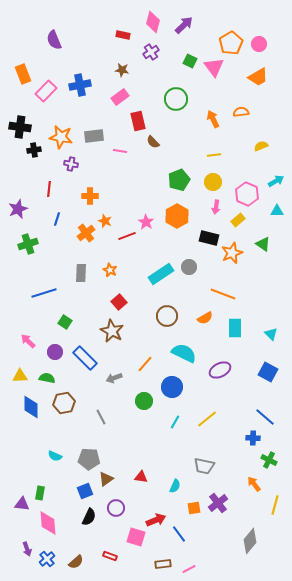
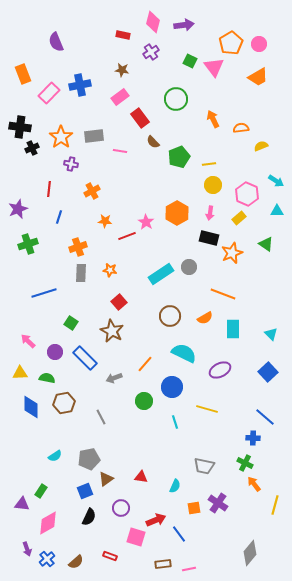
purple arrow at (184, 25): rotated 36 degrees clockwise
purple semicircle at (54, 40): moved 2 px right, 2 px down
pink rectangle at (46, 91): moved 3 px right, 2 px down
orange semicircle at (241, 112): moved 16 px down
red rectangle at (138, 121): moved 2 px right, 3 px up; rotated 24 degrees counterclockwise
orange star at (61, 137): rotated 25 degrees clockwise
black cross at (34, 150): moved 2 px left, 2 px up; rotated 16 degrees counterclockwise
yellow line at (214, 155): moved 5 px left, 9 px down
green pentagon at (179, 180): moved 23 px up
cyan arrow at (276, 181): rotated 63 degrees clockwise
yellow circle at (213, 182): moved 3 px down
orange cross at (90, 196): moved 2 px right, 5 px up; rotated 28 degrees counterclockwise
pink arrow at (216, 207): moved 6 px left, 6 px down
orange hexagon at (177, 216): moved 3 px up
blue line at (57, 219): moved 2 px right, 2 px up
yellow rectangle at (238, 220): moved 1 px right, 2 px up
orange star at (105, 221): rotated 16 degrees counterclockwise
orange cross at (86, 233): moved 8 px left, 14 px down; rotated 18 degrees clockwise
green triangle at (263, 244): moved 3 px right
orange star at (110, 270): rotated 16 degrees counterclockwise
brown circle at (167, 316): moved 3 px right
green square at (65, 322): moved 6 px right, 1 px down
cyan rectangle at (235, 328): moved 2 px left, 1 px down
blue square at (268, 372): rotated 18 degrees clockwise
yellow triangle at (20, 376): moved 3 px up
yellow line at (207, 419): moved 10 px up; rotated 55 degrees clockwise
cyan line at (175, 422): rotated 48 degrees counterclockwise
cyan semicircle at (55, 456): rotated 56 degrees counterclockwise
gray pentagon at (89, 459): rotated 15 degrees counterclockwise
green cross at (269, 460): moved 24 px left, 3 px down
green rectangle at (40, 493): moved 1 px right, 2 px up; rotated 24 degrees clockwise
purple cross at (218, 503): rotated 18 degrees counterclockwise
purple circle at (116, 508): moved 5 px right
pink diamond at (48, 523): rotated 65 degrees clockwise
gray diamond at (250, 541): moved 12 px down
pink line at (189, 569): rotated 16 degrees clockwise
